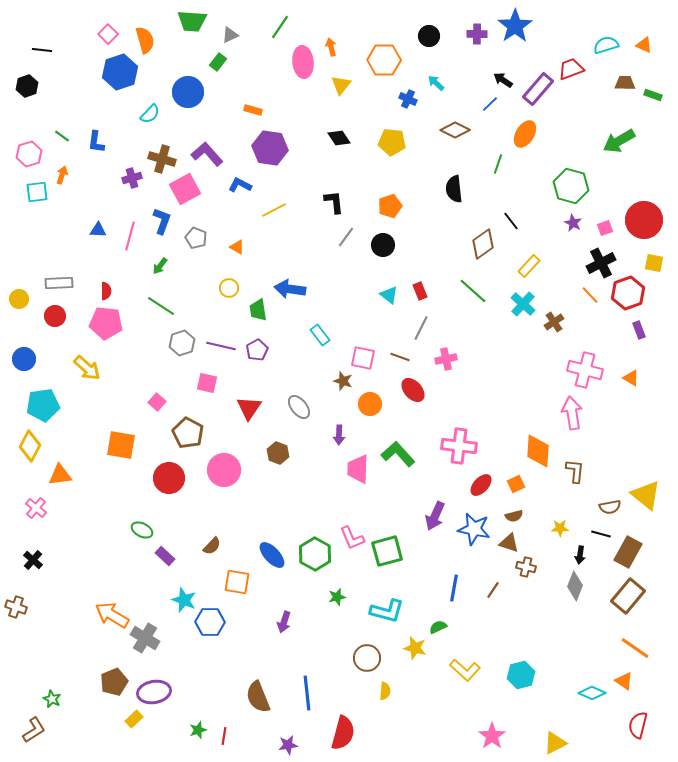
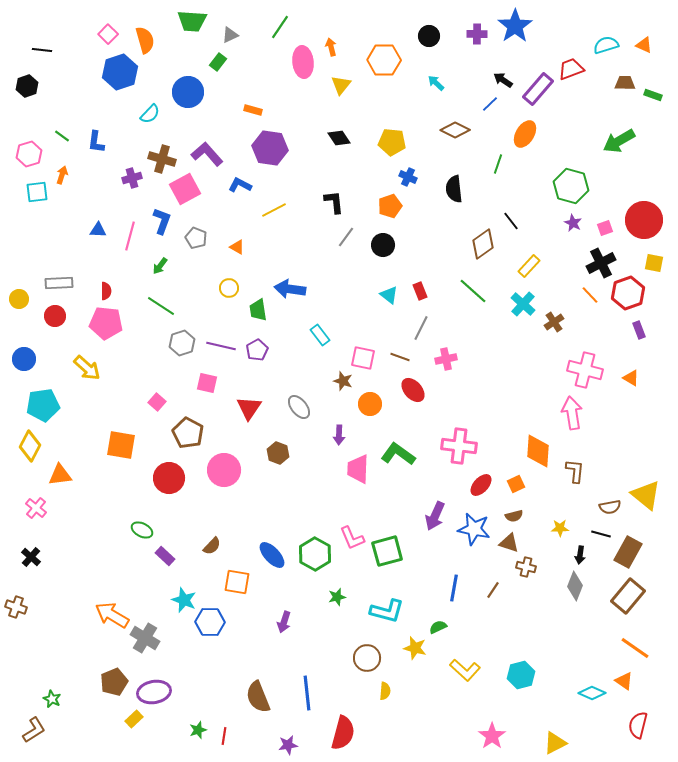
blue cross at (408, 99): moved 78 px down
green L-shape at (398, 454): rotated 12 degrees counterclockwise
black cross at (33, 560): moved 2 px left, 3 px up
